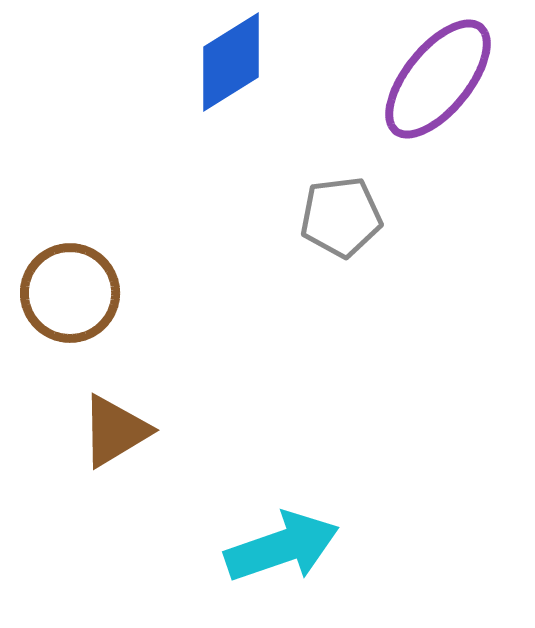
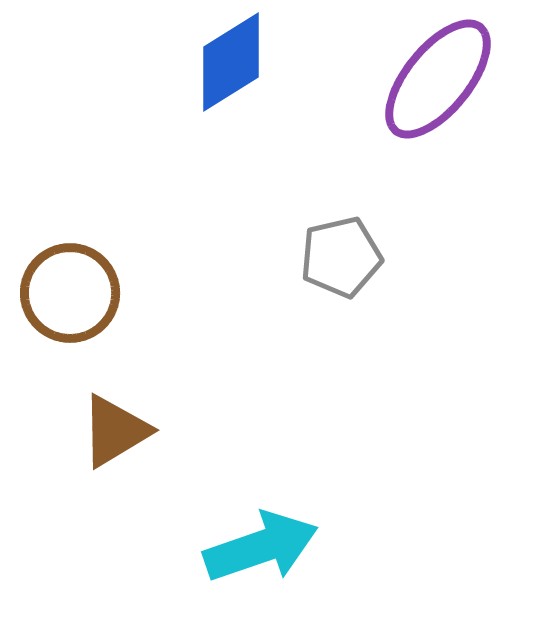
gray pentagon: moved 40 px down; rotated 6 degrees counterclockwise
cyan arrow: moved 21 px left
